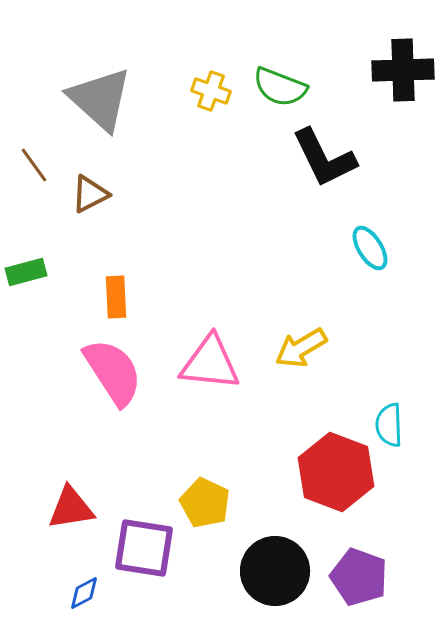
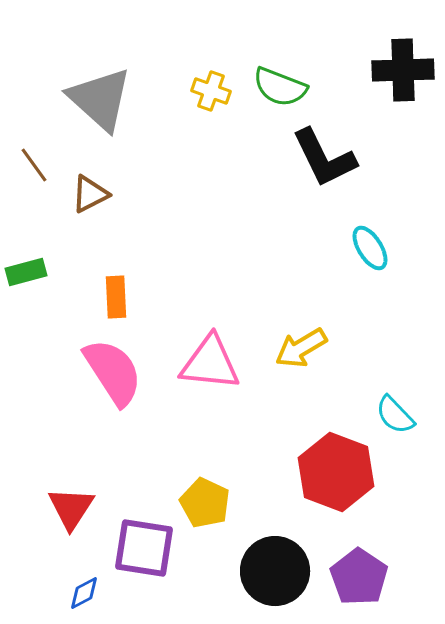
cyan semicircle: moved 6 px right, 10 px up; rotated 42 degrees counterclockwise
red triangle: rotated 48 degrees counterclockwise
purple pentagon: rotated 14 degrees clockwise
